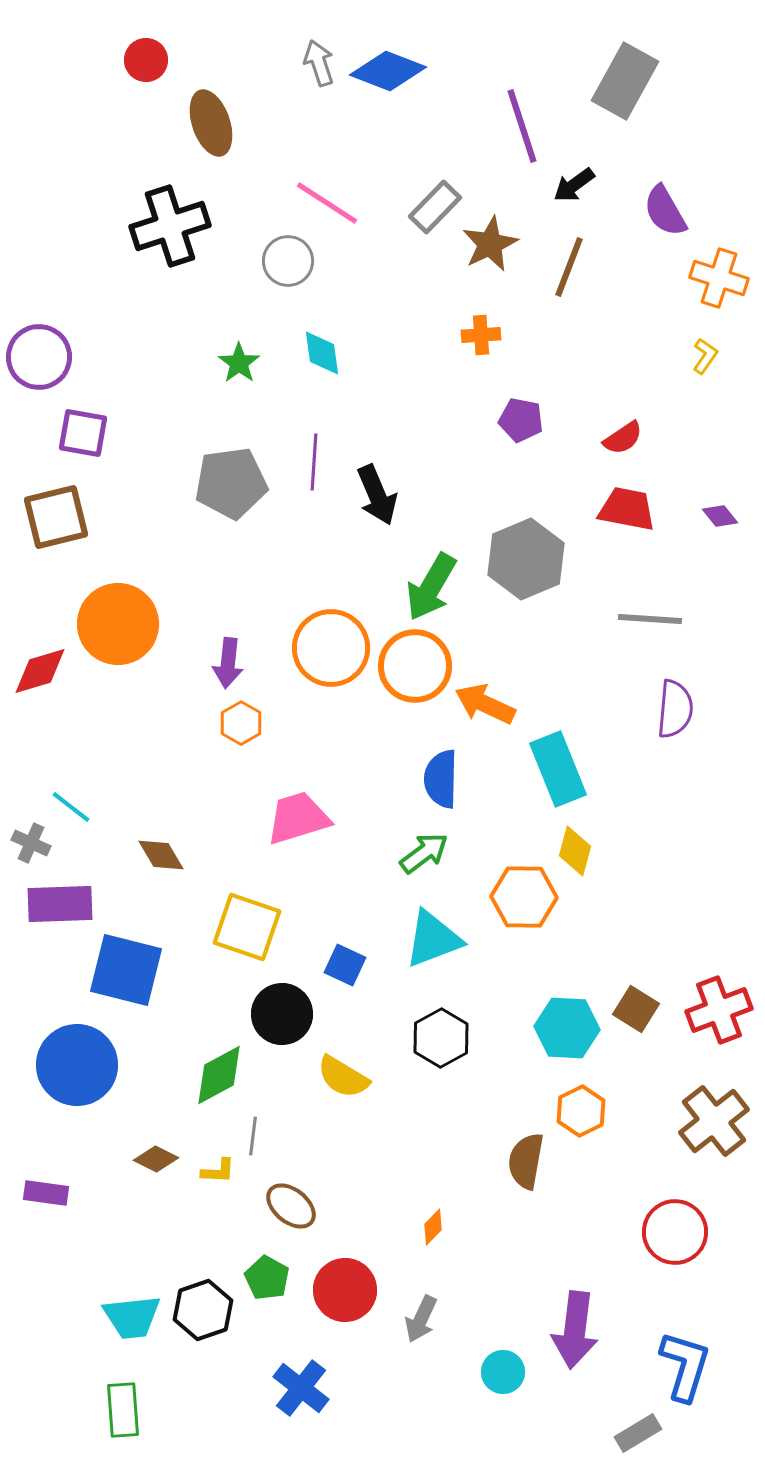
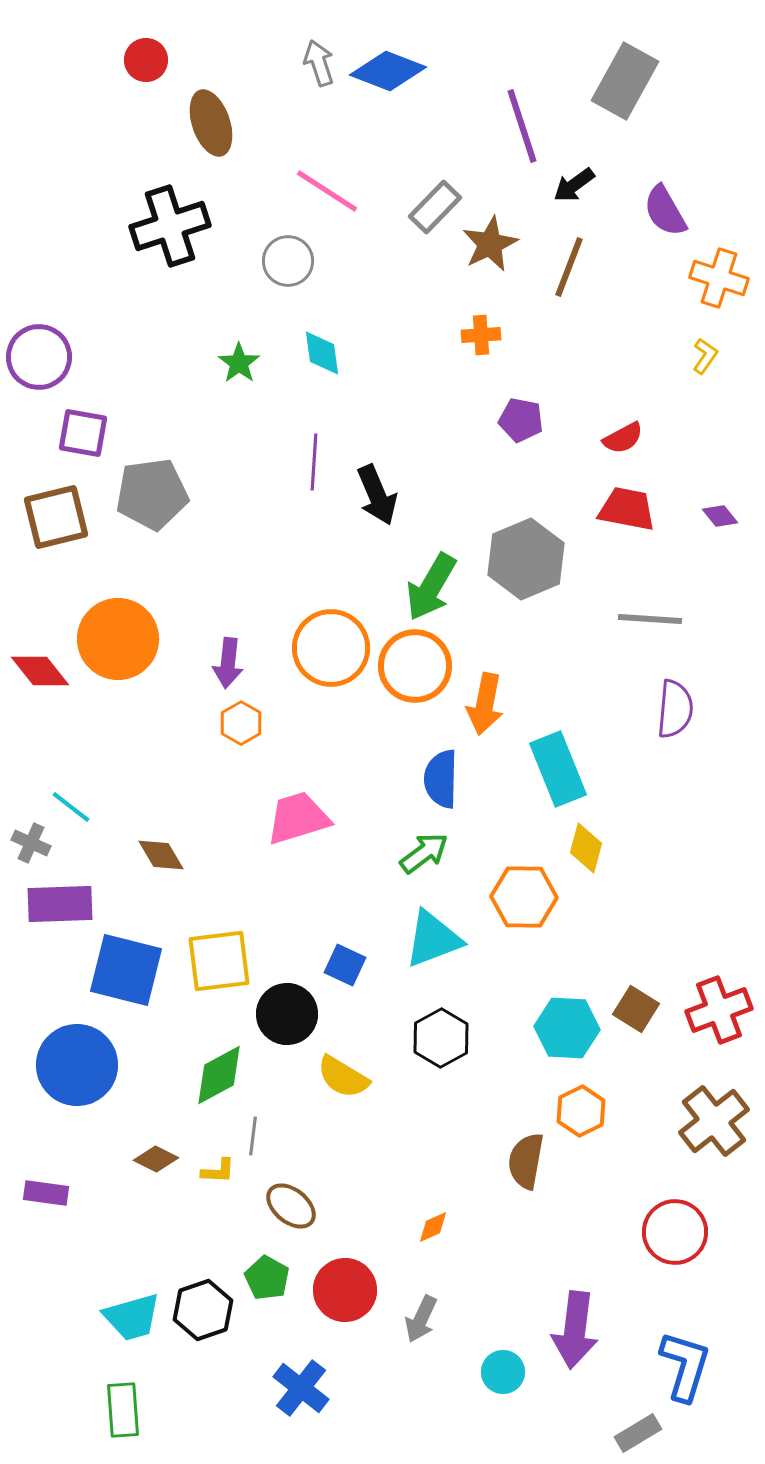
pink line at (327, 203): moved 12 px up
red semicircle at (623, 438): rotated 6 degrees clockwise
gray pentagon at (231, 483): moved 79 px left, 11 px down
orange circle at (118, 624): moved 15 px down
red diamond at (40, 671): rotated 68 degrees clockwise
orange arrow at (485, 704): rotated 104 degrees counterclockwise
yellow diamond at (575, 851): moved 11 px right, 3 px up
yellow square at (247, 927): moved 28 px left, 34 px down; rotated 26 degrees counterclockwise
black circle at (282, 1014): moved 5 px right
orange diamond at (433, 1227): rotated 21 degrees clockwise
cyan trapezoid at (132, 1317): rotated 10 degrees counterclockwise
